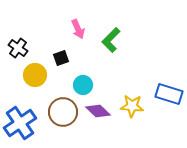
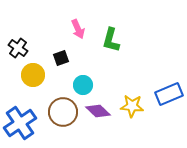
green L-shape: rotated 30 degrees counterclockwise
yellow circle: moved 2 px left
blue rectangle: rotated 40 degrees counterclockwise
